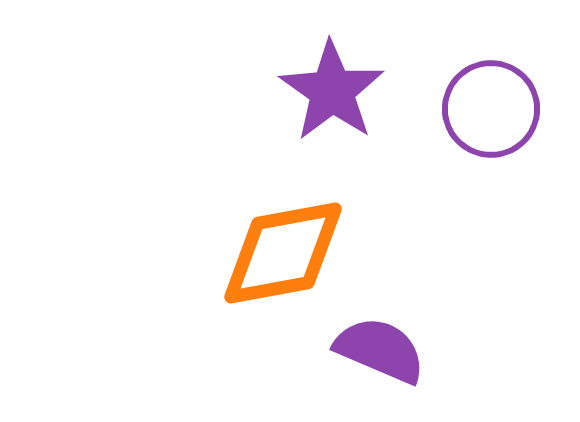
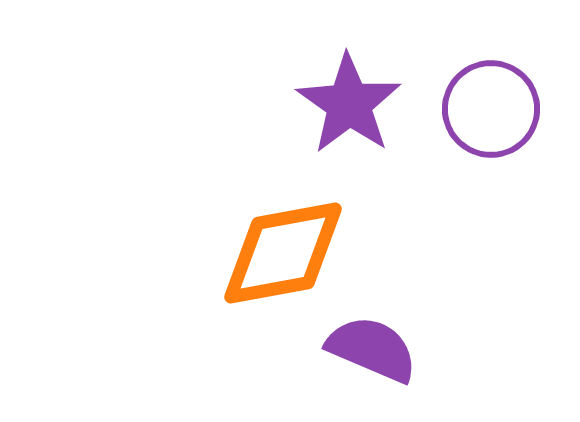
purple star: moved 17 px right, 13 px down
purple semicircle: moved 8 px left, 1 px up
